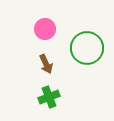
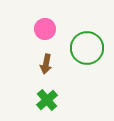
brown arrow: rotated 36 degrees clockwise
green cross: moved 2 px left, 3 px down; rotated 20 degrees counterclockwise
